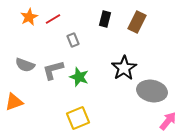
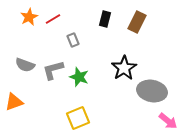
pink arrow: rotated 90 degrees clockwise
